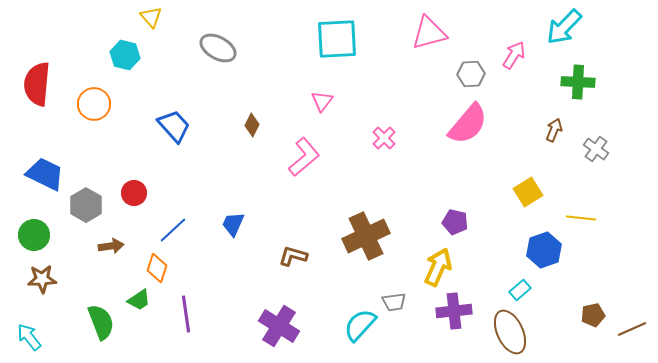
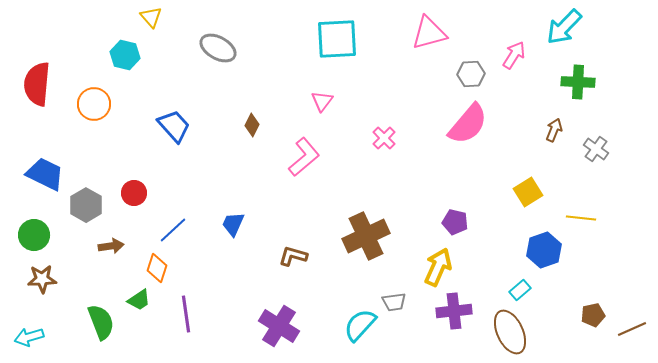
cyan arrow at (29, 337): rotated 68 degrees counterclockwise
